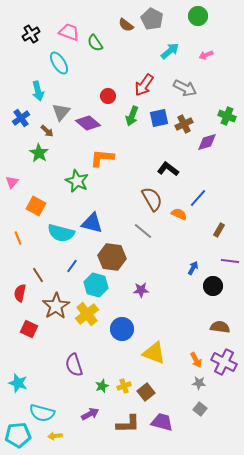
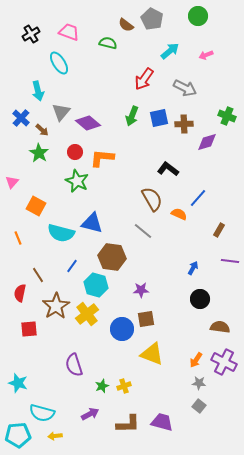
green semicircle at (95, 43): moved 13 px right; rotated 138 degrees clockwise
red arrow at (144, 85): moved 6 px up
red circle at (108, 96): moved 33 px left, 56 px down
blue cross at (21, 118): rotated 12 degrees counterclockwise
brown cross at (184, 124): rotated 24 degrees clockwise
brown arrow at (47, 131): moved 5 px left, 1 px up
black circle at (213, 286): moved 13 px left, 13 px down
red square at (29, 329): rotated 30 degrees counterclockwise
yellow triangle at (154, 353): moved 2 px left, 1 px down
orange arrow at (196, 360): rotated 63 degrees clockwise
brown square at (146, 392): moved 73 px up; rotated 30 degrees clockwise
gray square at (200, 409): moved 1 px left, 3 px up
